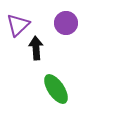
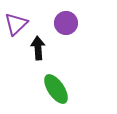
purple triangle: moved 2 px left, 1 px up
black arrow: moved 2 px right
